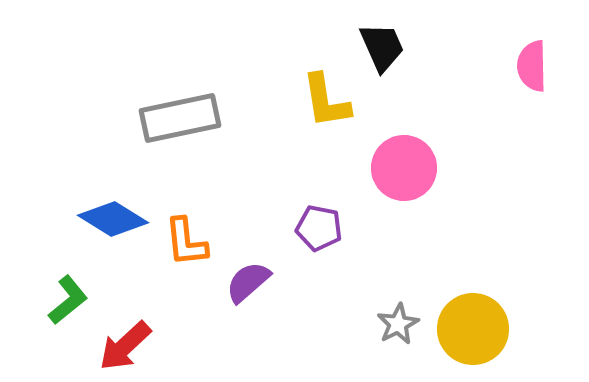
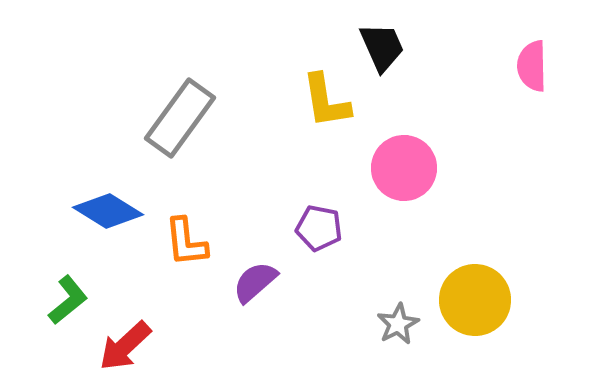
gray rectangle: rotated 42 degrees counterclockwise
blue diamond: moved 5 px left, 8 px up
purple semicircle: moved 7 px right
yellow circle: moved 2 px right, 29 px up
